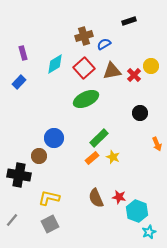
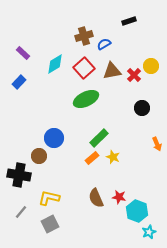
purple rectangle: rotated 32 degrees counterclockwise
black circle: moved 2 px right, 5 px up
gray line: moved 9 px right, 8 px up
